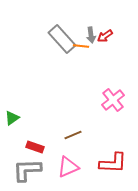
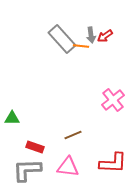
green triangle: rotated 35 degrees clockwise
pink triangle: rotated 30 degrees clockwise
